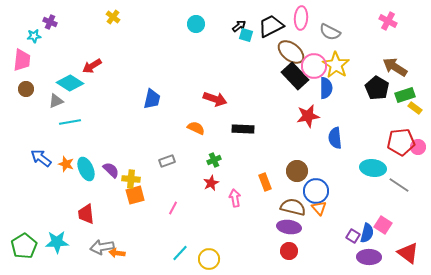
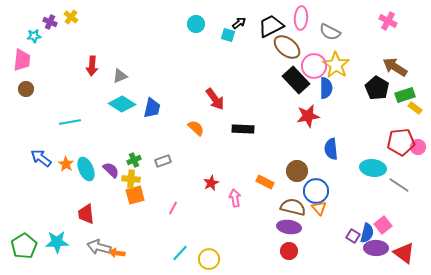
yellow cross at (113, 17): moved 42 px left
black arrow at (239, 26): moved 3 px up
cyan square at (246, 35): moved 18 px left
brown ellipse at (291, 52): moved 4 px left, 5 px up
red arrow at (92, 66): rotated 54 degrees counterclockwise
black rectangle at (295, 76): moved 1 px right, 4 px down
cyan diamond at (70, 83): moved 52 px right, 21 px down
blue trapezoid at (152, 99): moved 9 px down
red arrow at (215, 99): rotated 35 degrees clockwise
gray triangle at (56, 101): moved 64 px right, 25 px up
orange semicircle at (196, 128): rotated 18 degrees clockwise
blue semicircle at (335, 138): moved 4 px left, 11 px down
green cross at (214, 160): moved 80 px left
gray rectangle at (167, 161): moved 4 px left
orange star at (66, 164): rotated 14 degrees clockwise
orange rectangle at (265, 182): rotated 42 degrees counterclockwise
pink square at (383, 225): rotated 18 degrees clockwise
gray arrow at (102, 247): moved 3 px left; rotated 25 degrees clockwise
red triangle at (408, 253): moved 4 px left
purple ellipse at (369, 257): moved 7 px right, 9 px up
